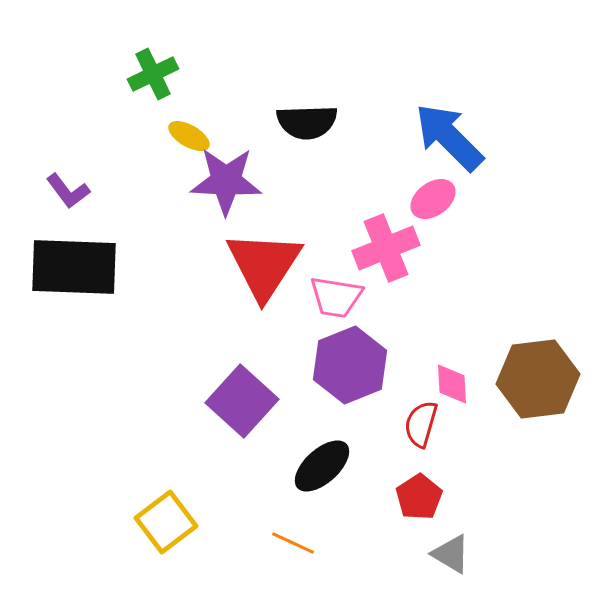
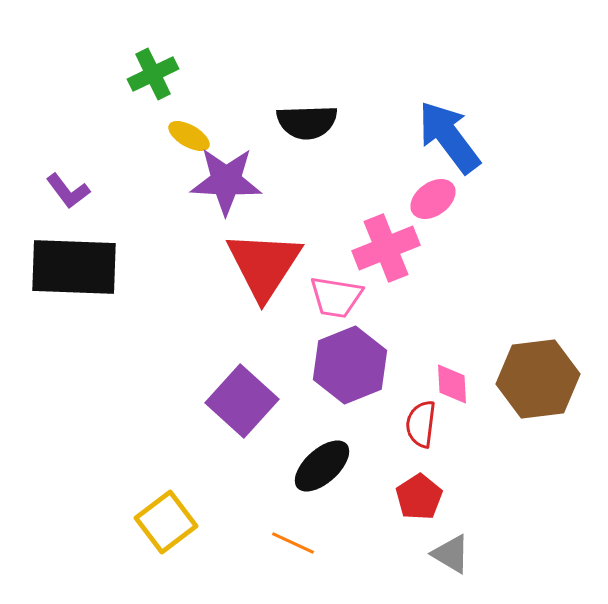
blue arrow: rotated 8 degrees clockwise
red semicircle: rotated 9 degrees counterclockwise
